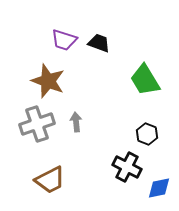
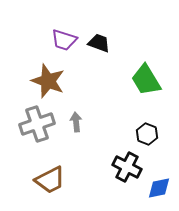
green trapezoid: moved 1 px right
